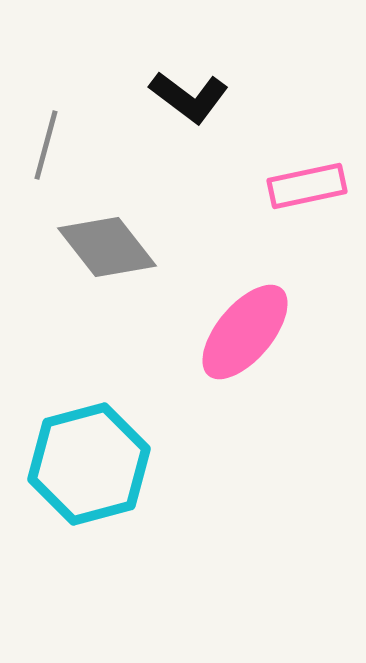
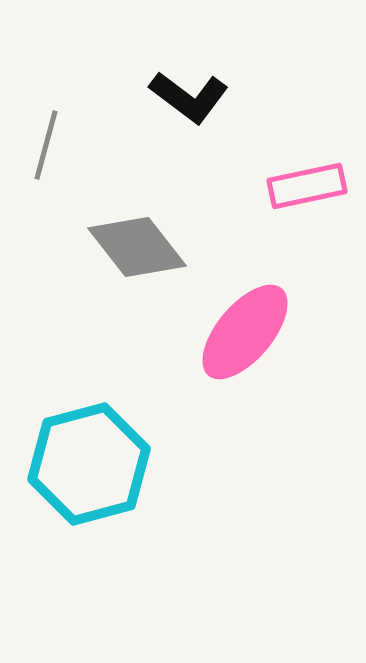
gray diamond: moved 30 px right
